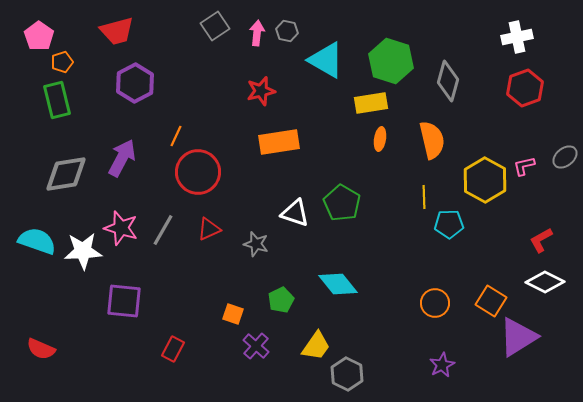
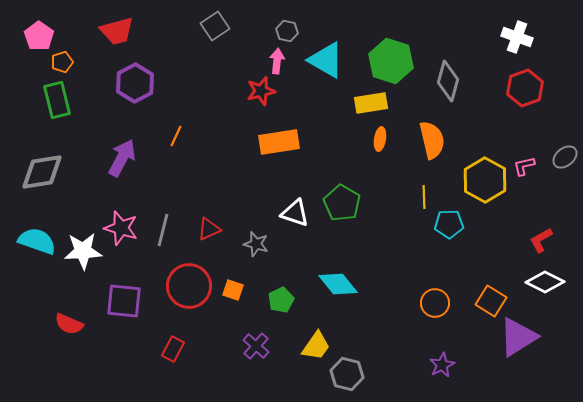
pink arrow at (257, 33): moved 20 px right, 28 px down
white cross at (517, 37): rotated 32 degrees clockwise
red circle at (198, 172): moved 9 px left, 114 px down
gray diamond at (66, 174): moved 24 px left, 2 px up
gray line at (163, 230): rotated 16 degrees counterclockwise
orange square at (233, 314): moved 24 px up
red semicircle at (41, 349): moved 28 px right, 25 px up
gray hexagon at (347, 374): rotated 12 degrees counterclockwise
